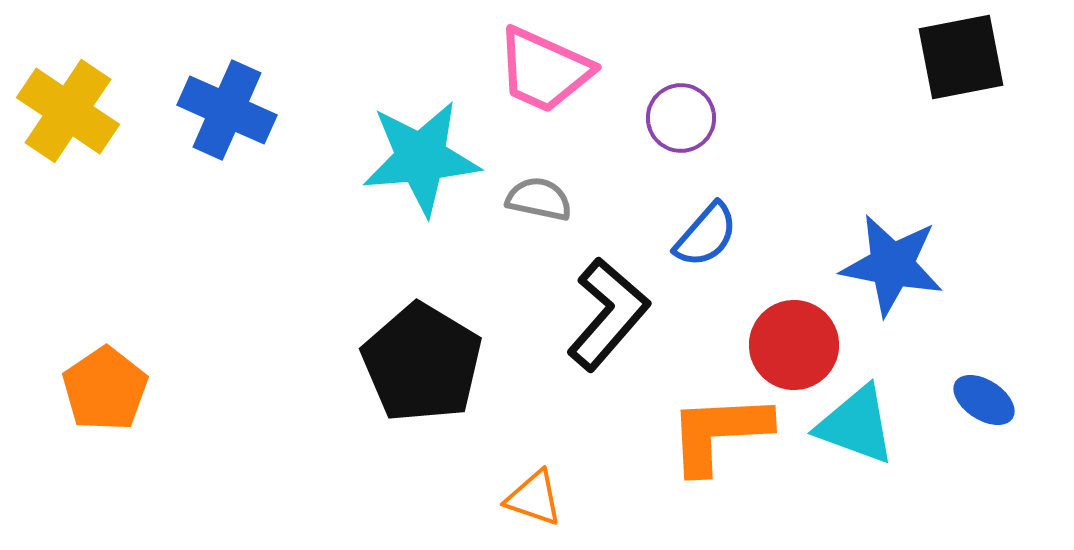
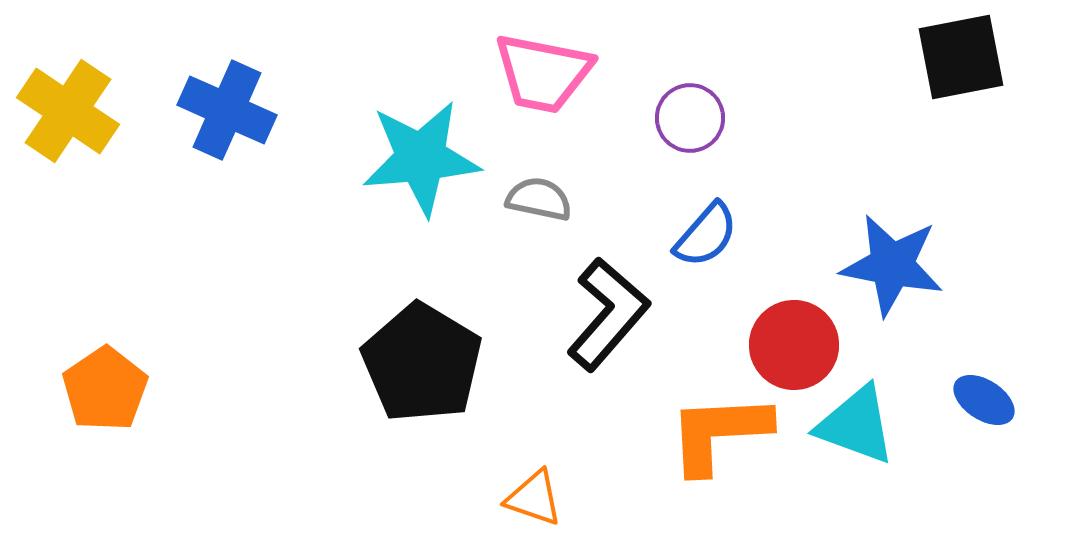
pink trapezoid: moved 1 px left, 3 px down; rotated 13 degrees counterclockwise
purple circle: moved 9 px right
